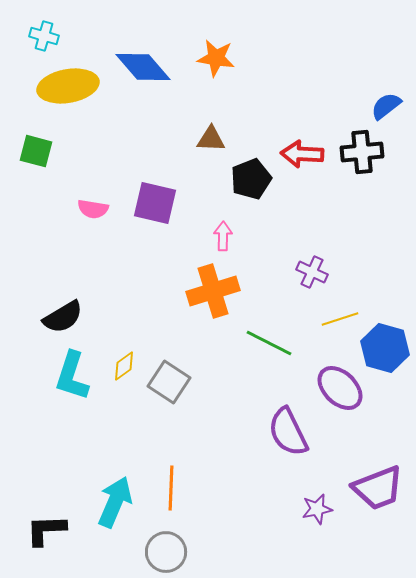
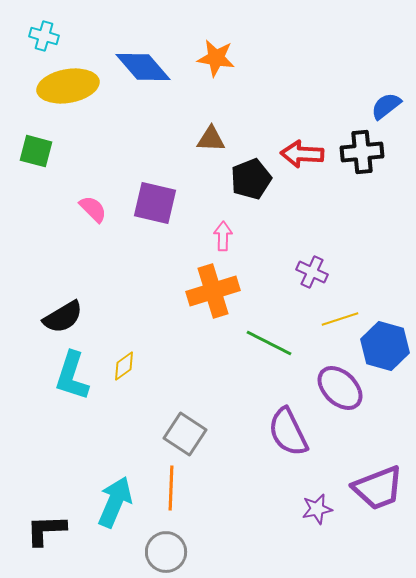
pink semicircle: rotated 144 degrees counterclockwise
blue hexagon: moved 2 px up
gray square: moved 16 px right, 52 px down
